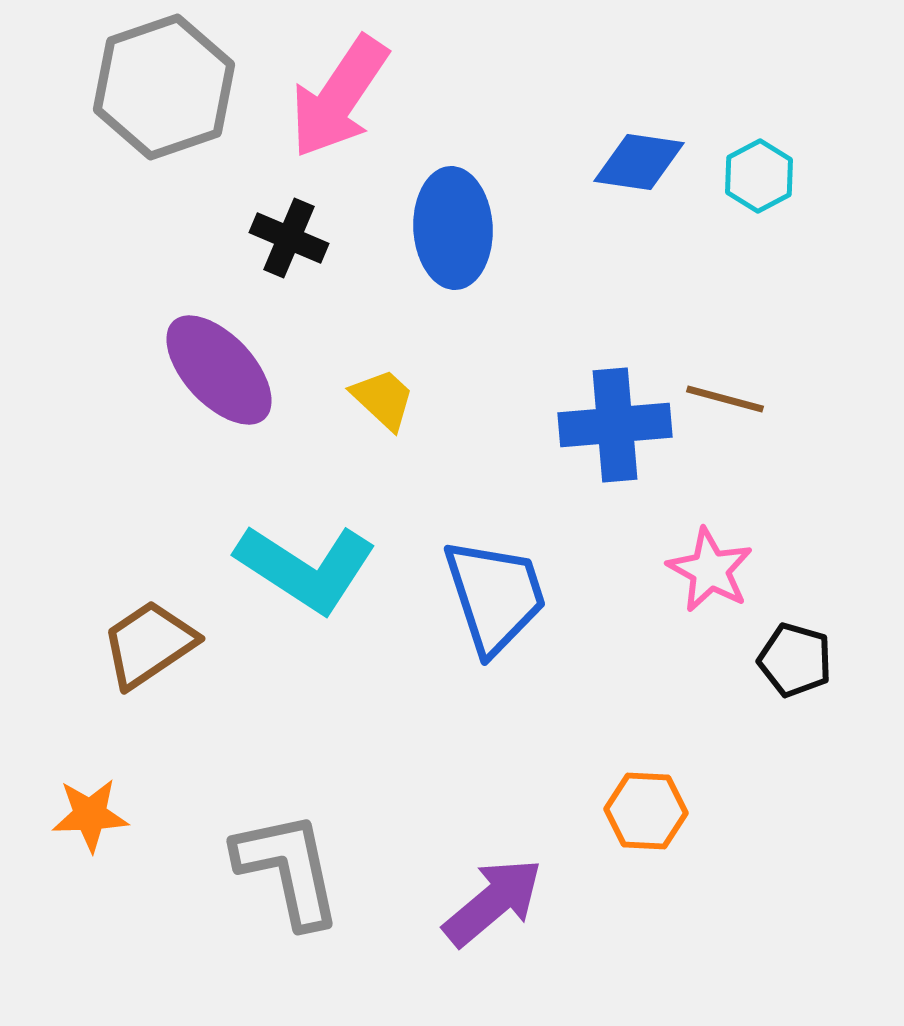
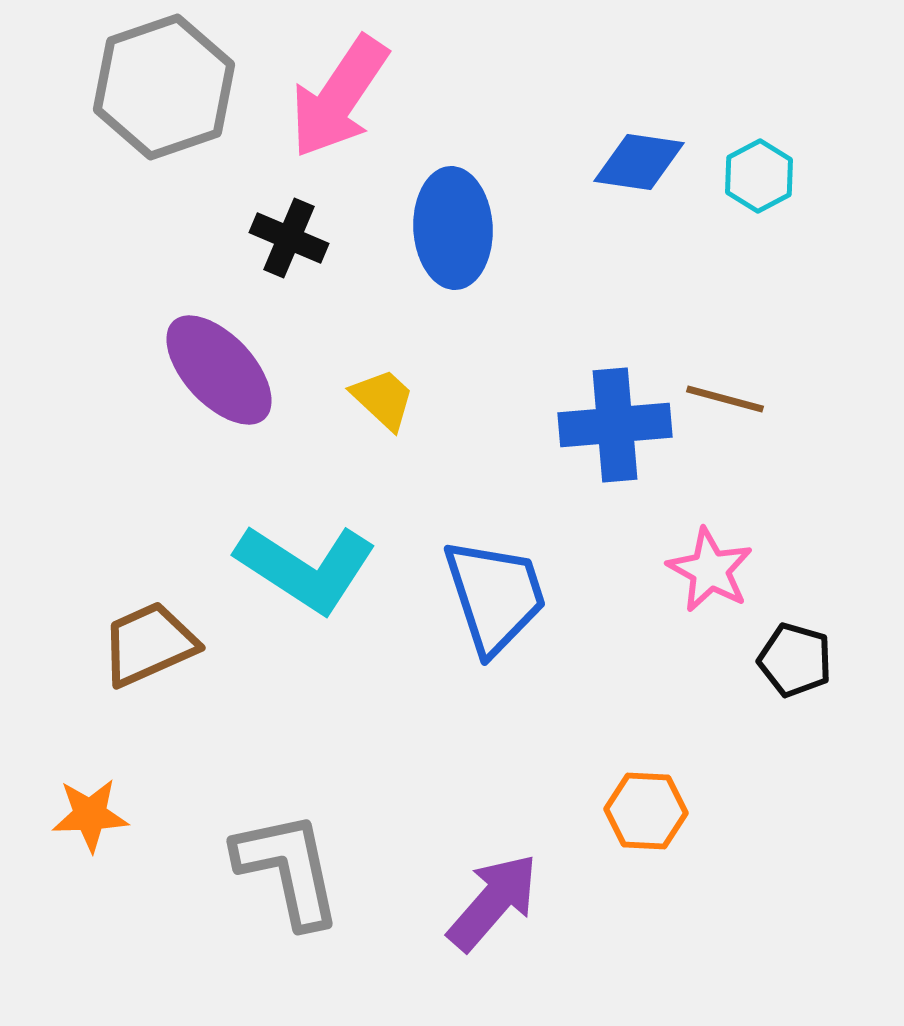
brown trapezoid: rotated 10 degrees clockwise
purple arrow: rotated 9 degrees counterclockwise
